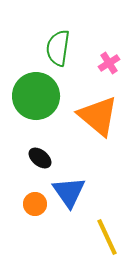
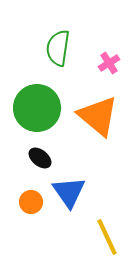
green circle: moved 1 px right, 12 px down
orange circle: moved 4 px left, 2 px up
